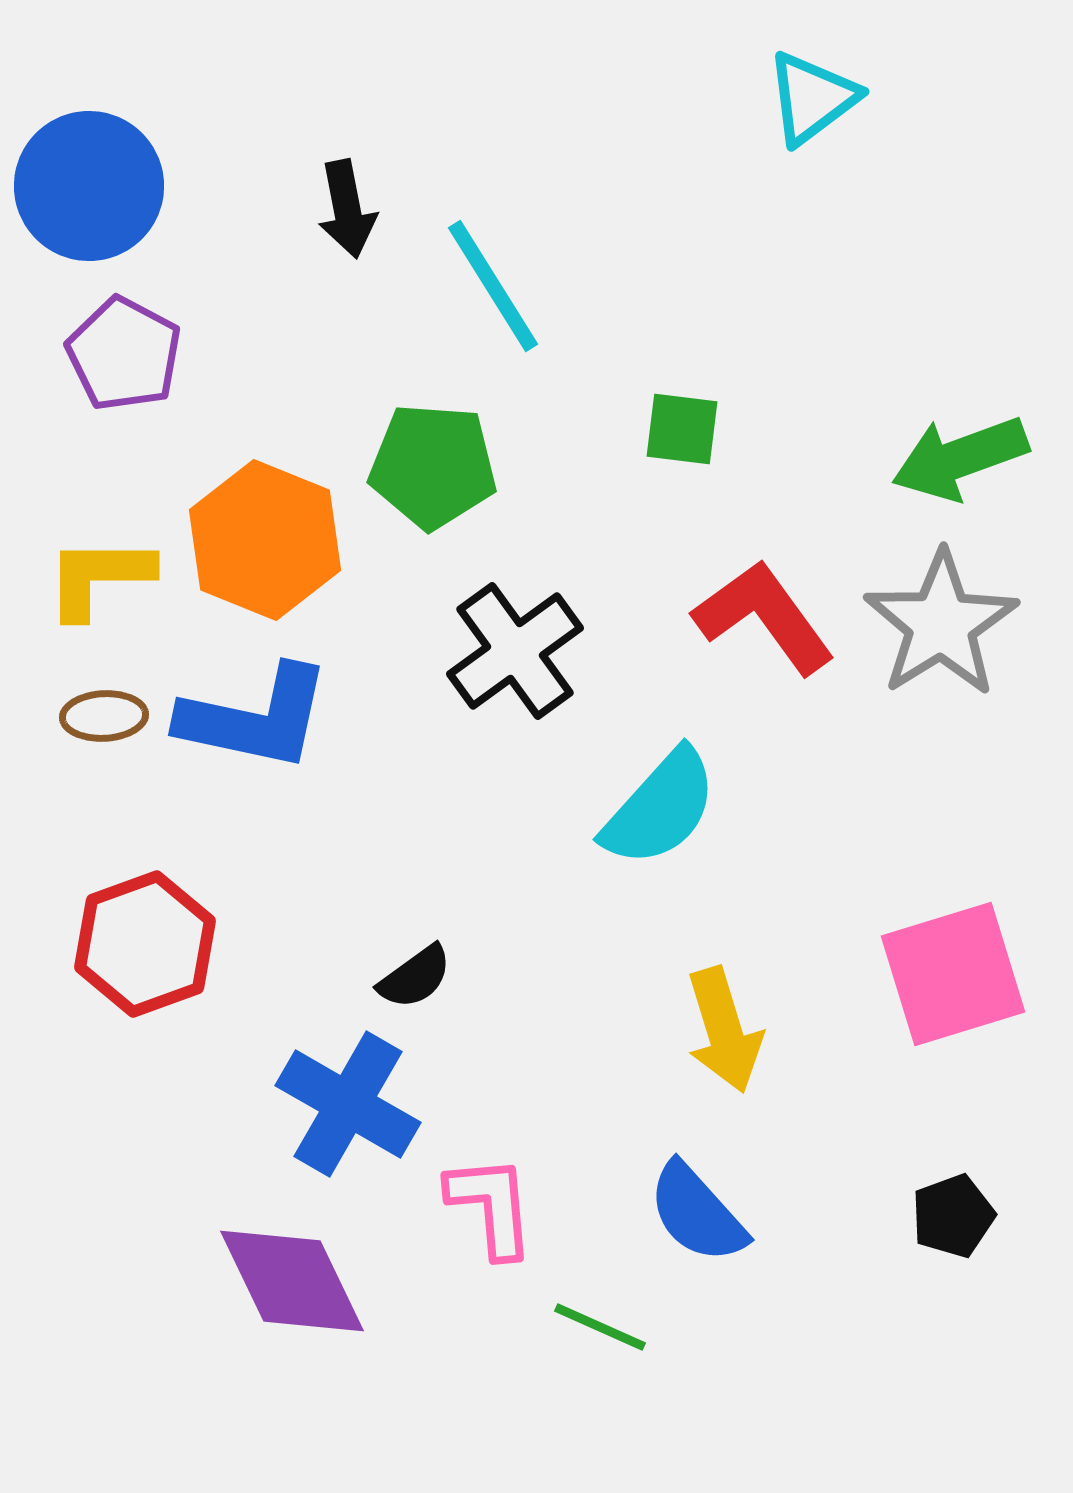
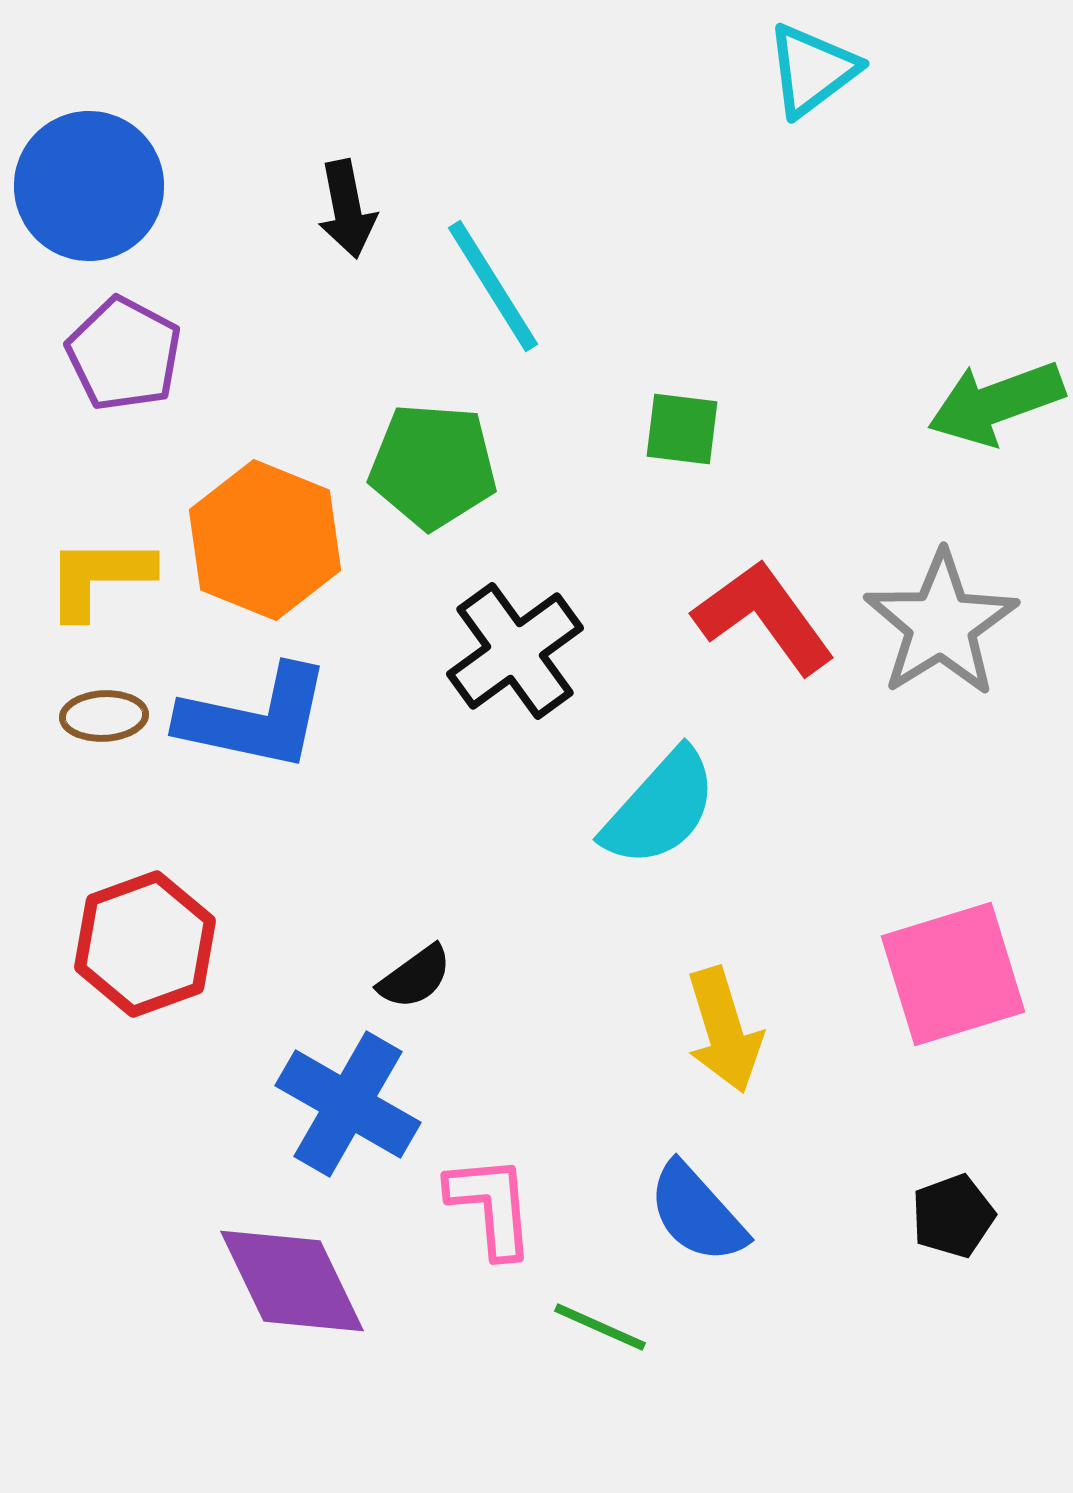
cyan triangle: moved 28 px up
green arrow: moved 36 px right, 55 px up
